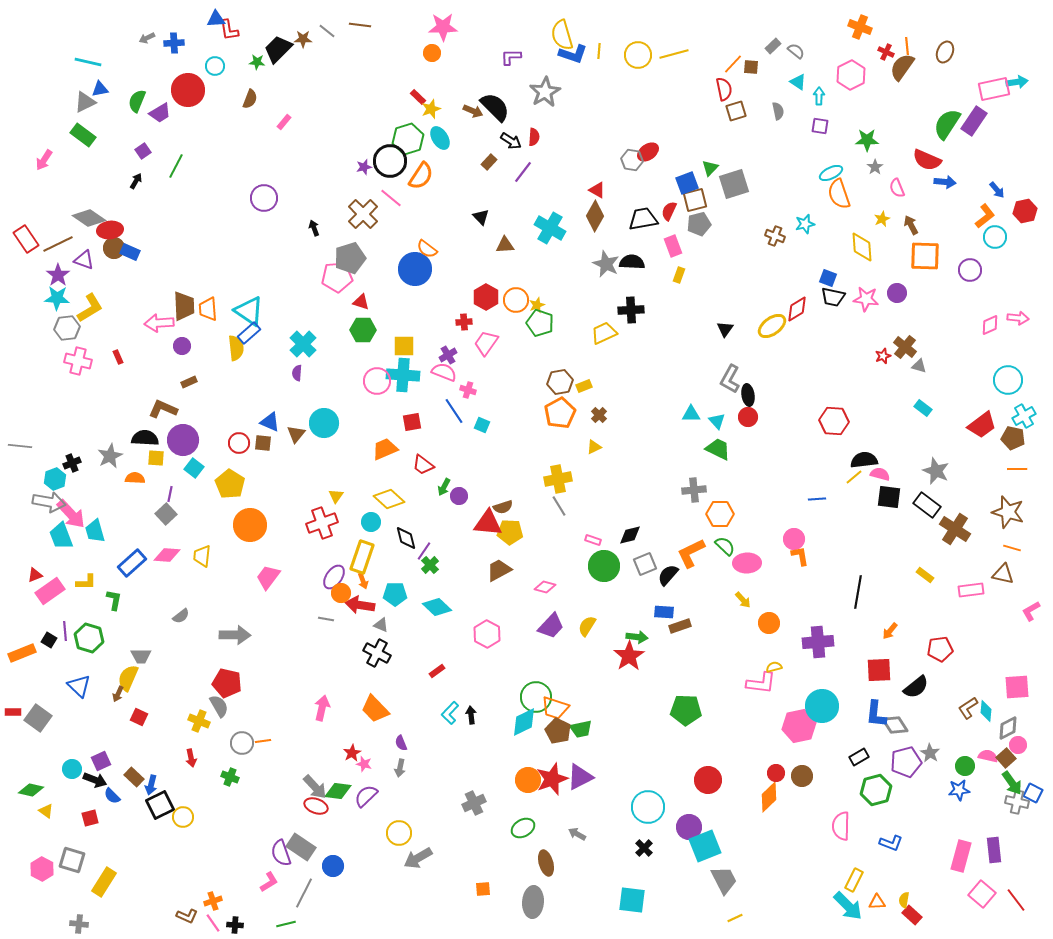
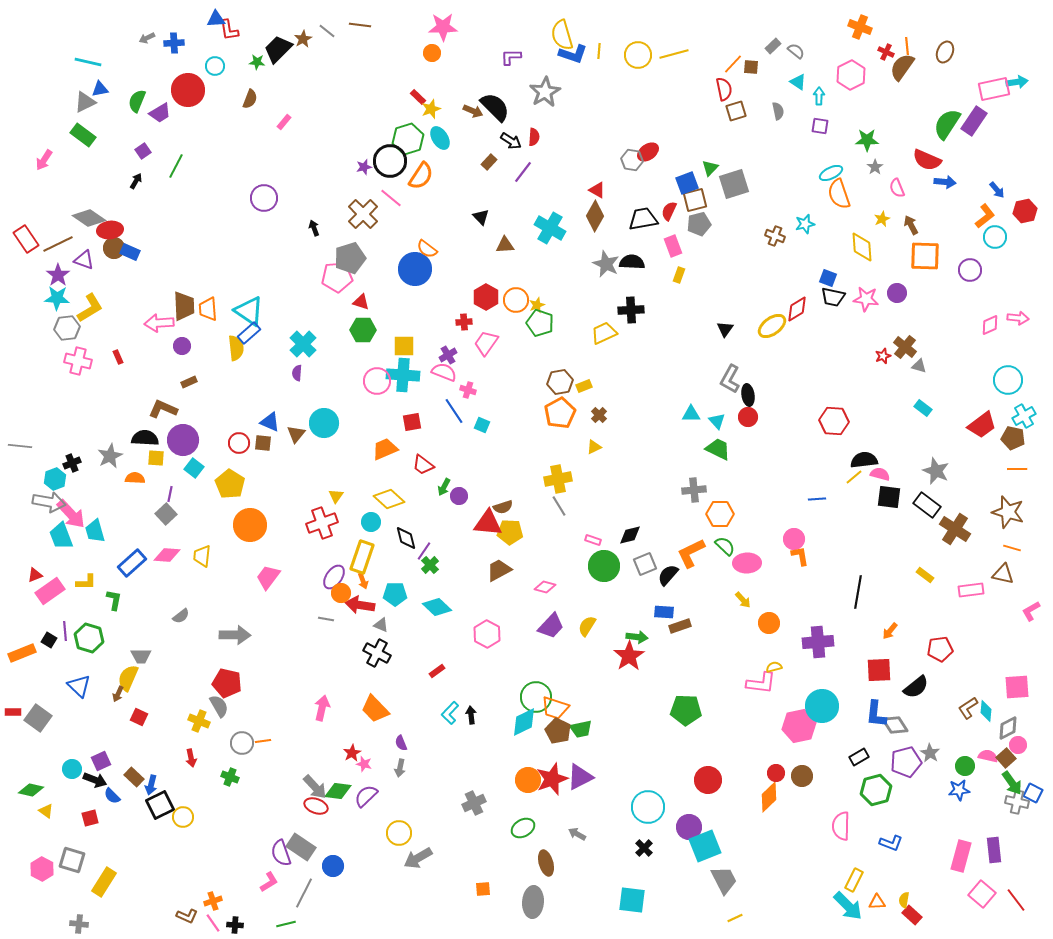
brown star at (303, 39): rotated 30 degrees counterclockwise
